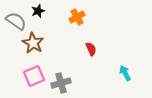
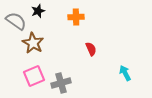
orange cross: moved 1 px left; rotated 28 degrees clockwise
